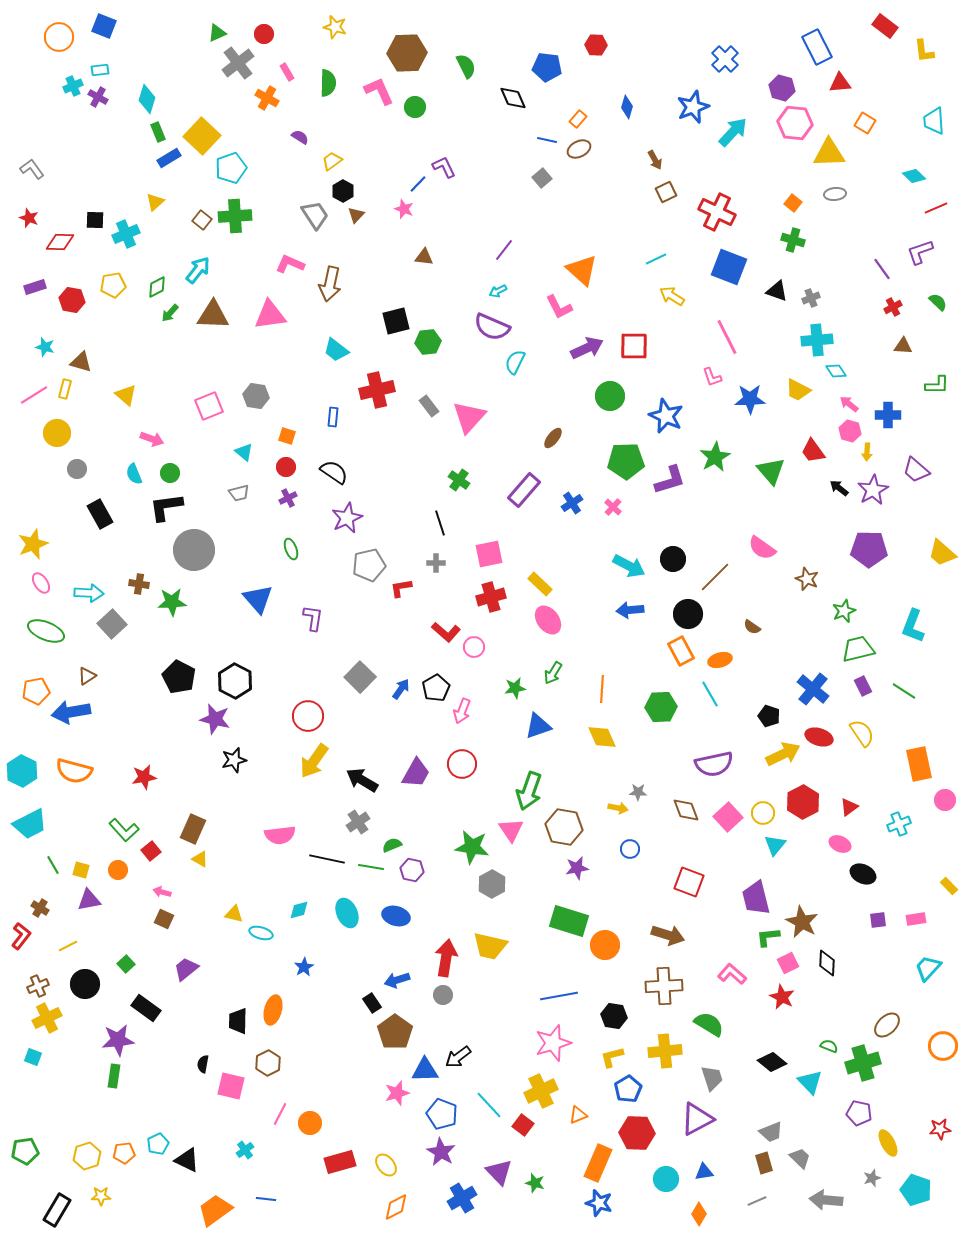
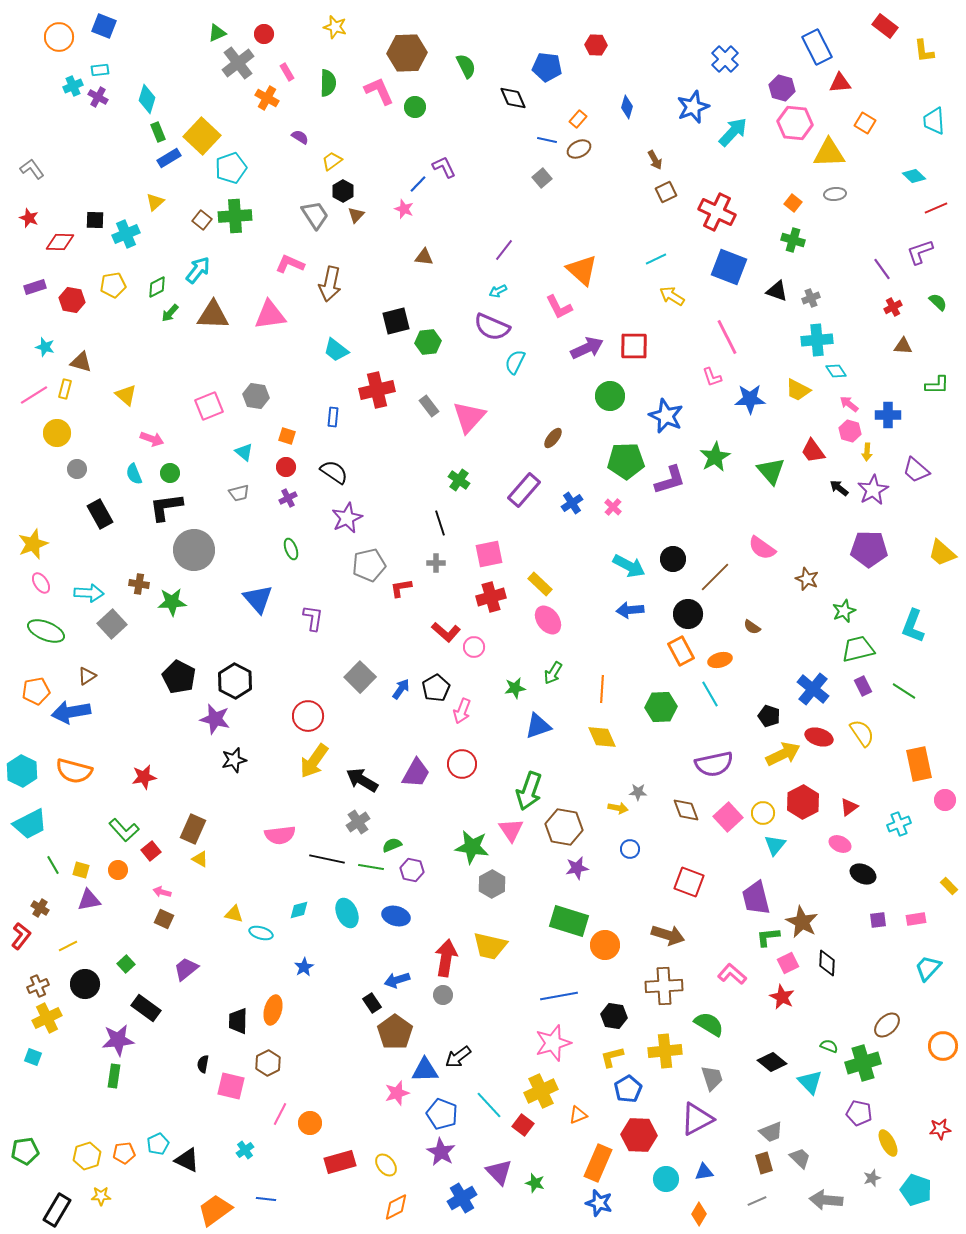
red hexagon at (637, 1133): moved 2 px right, 2 px down
